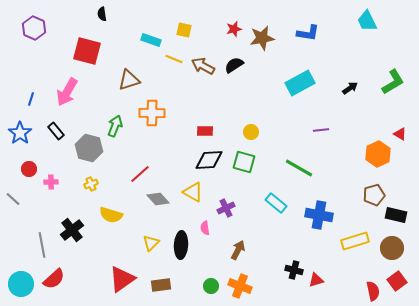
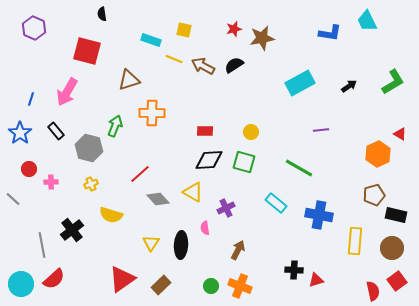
blue L-shape at (308, 33): moved 22 px right
black arrow at (350, 88): moved 1 px left, 2 px up
yellow rectangle at (355, 241): rotated 68 degrees counterclockwise
yellow triangle at (151, 243): rotated 12 degrees counterclockwise
black cross at (294, 270): rotated 12 degrees counterclockwise
brown rectangle at (161, 285): rotated 36 degrees counterclockwise
